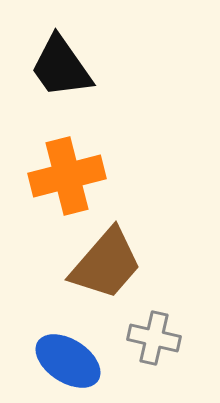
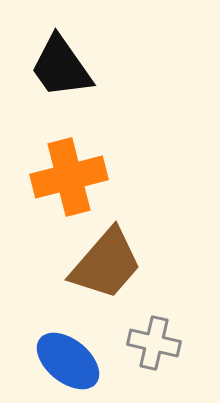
orange cross: moved 2 px right, 1 px down
gray cross: moved 5 px down
blue ellipse: rotated 6 degrees clockwise
